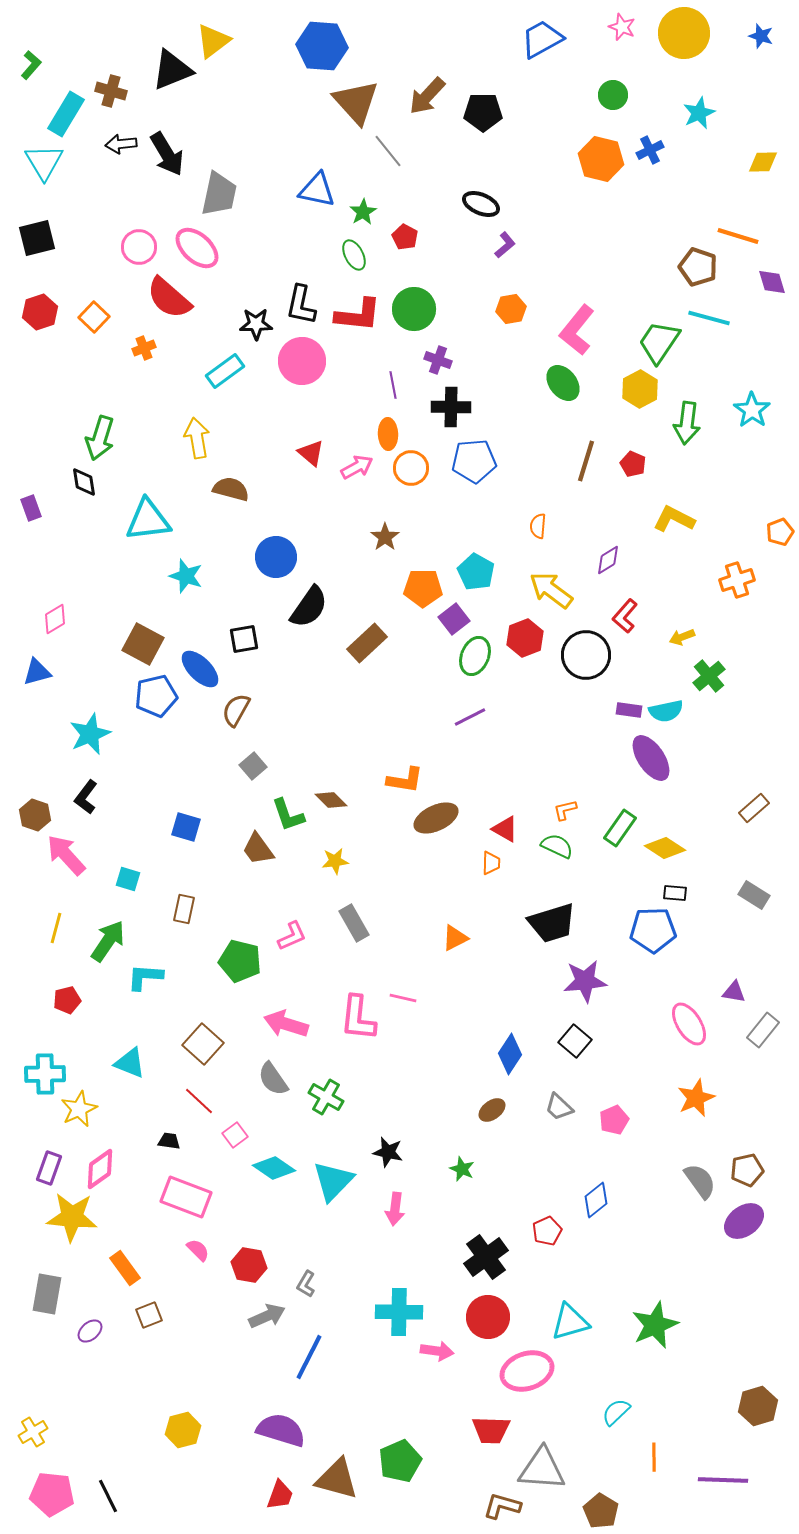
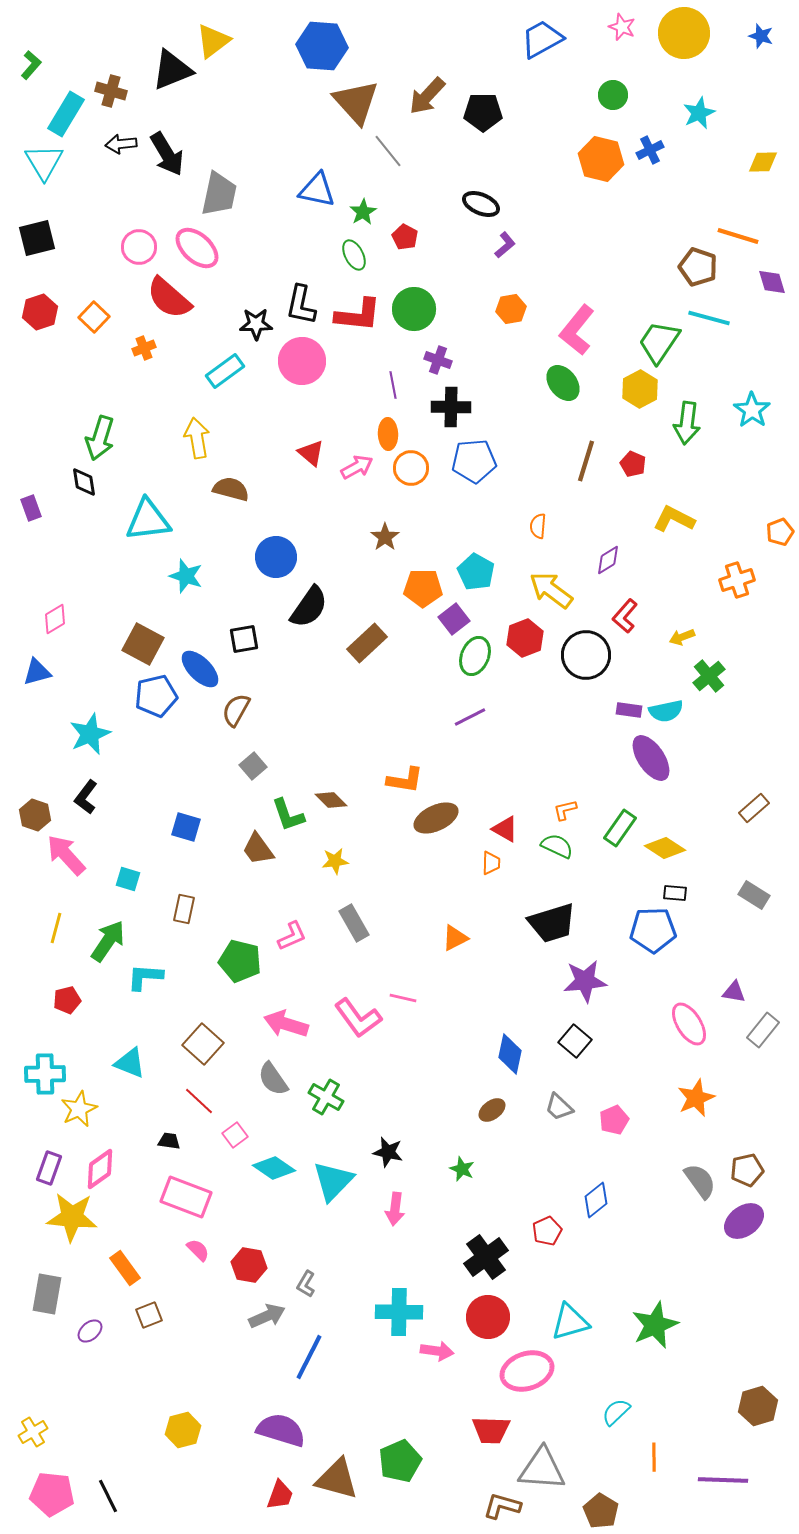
pink L-shape at (358, 1018): rotated 42 degrees counterclockwise
blue diamond at (510, 1054): rotated 21 degrees counterclockwise
